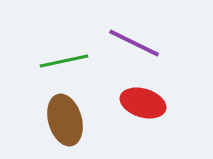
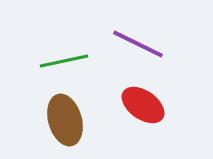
purple line: moved 4 px right, 1 px down
red ellipse: moved 2 px down; rotated 18 degrees clockwise
